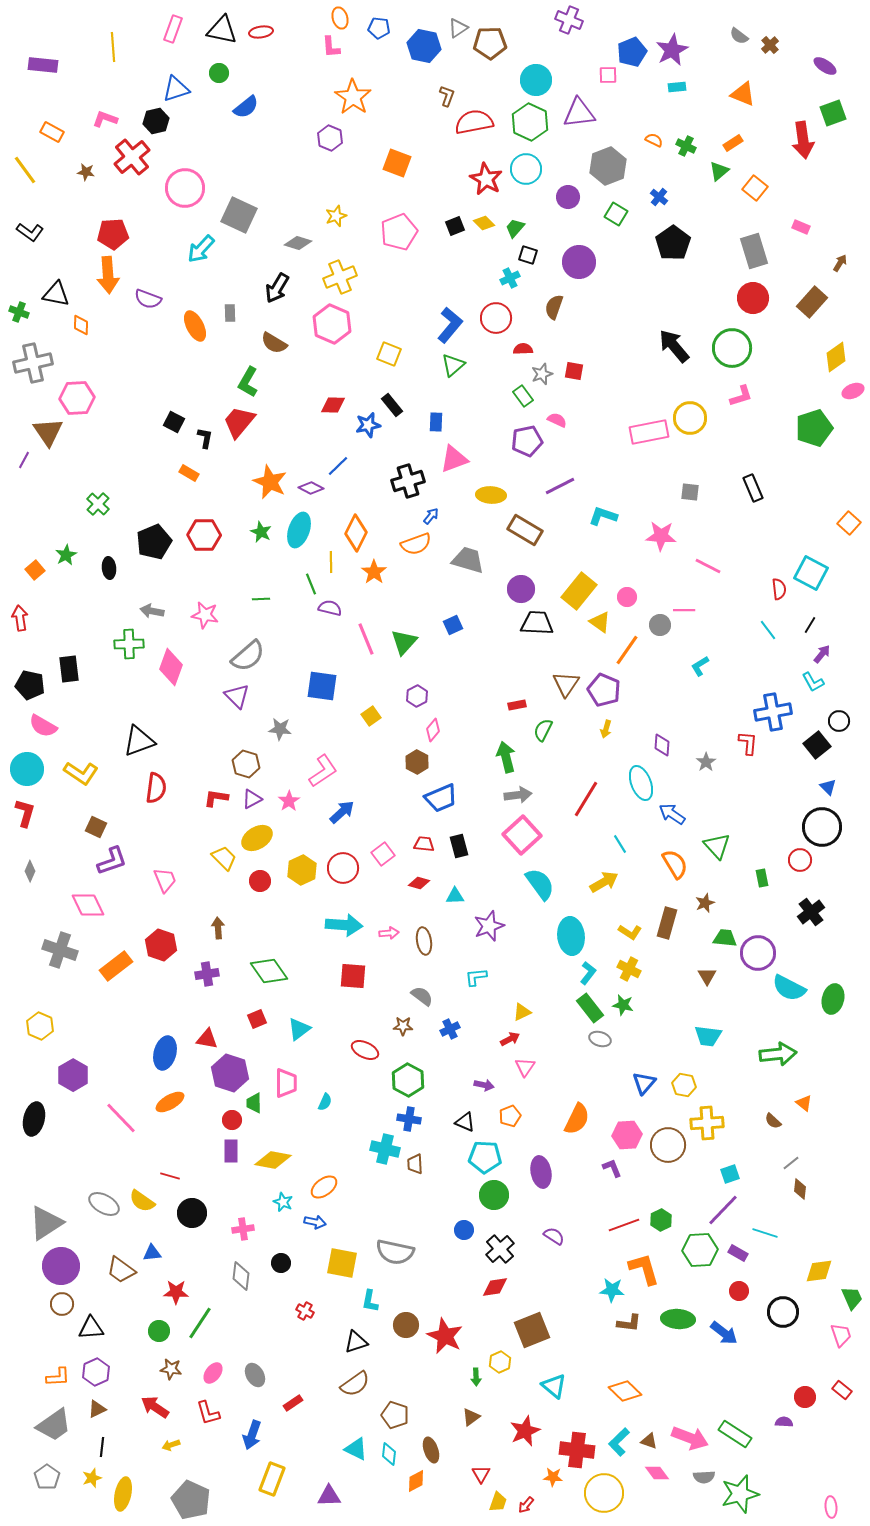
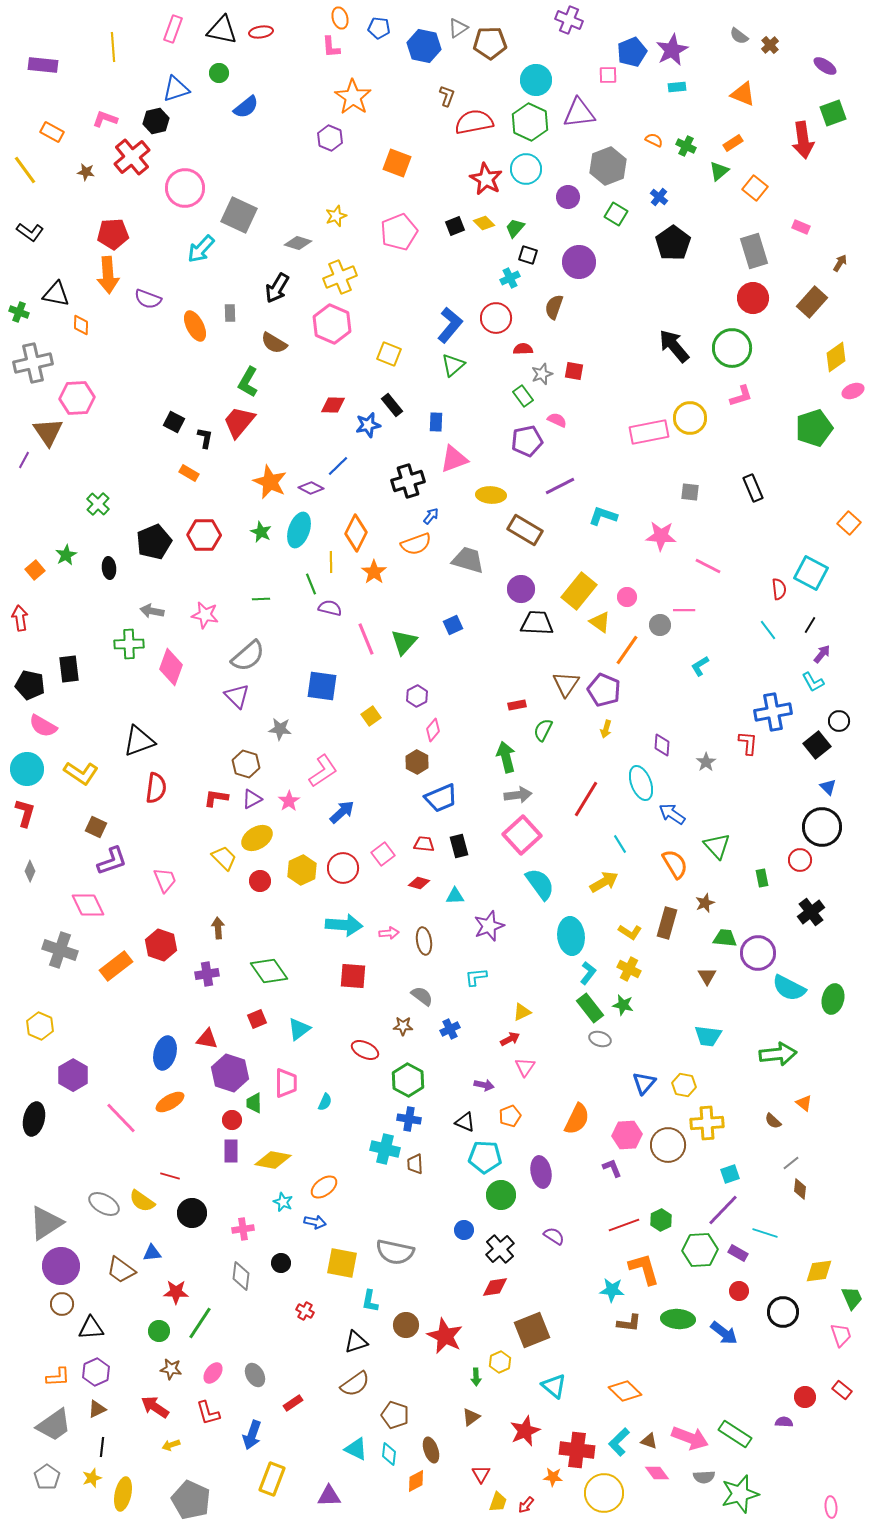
green circle at (494, 1195): moved 7 px right
